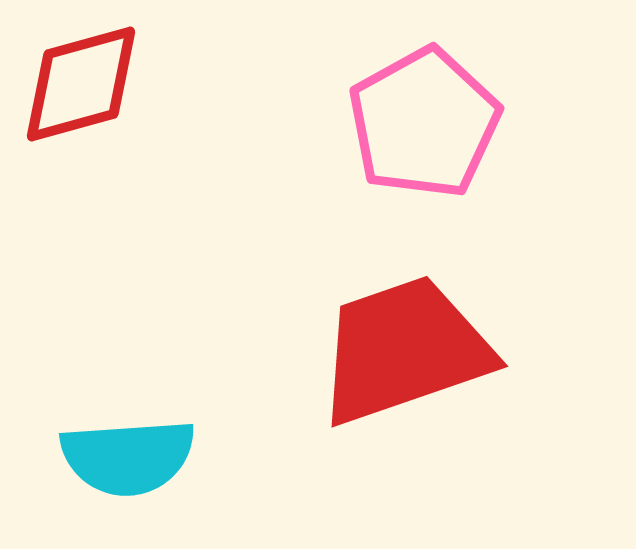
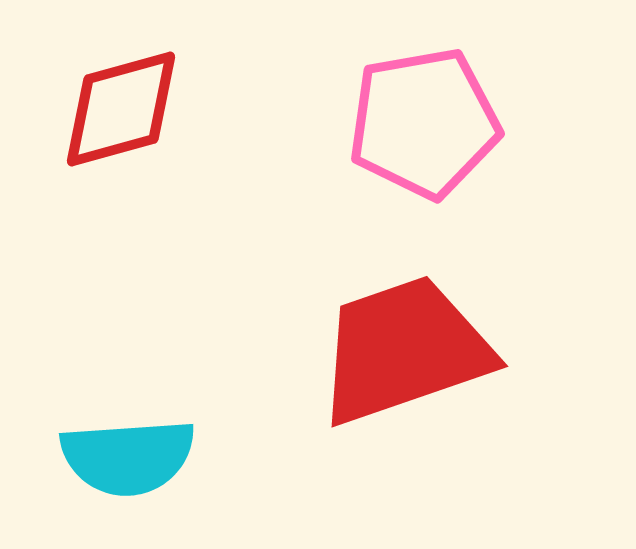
red diamond: moved 40 px right, 25 px down
pink pentagon: rotated 19 degrees clockwise
